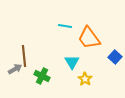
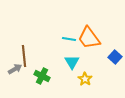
cyan line: moved 4 px right, 13 px down
